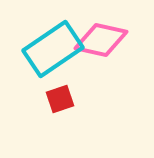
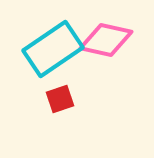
pink diamond: moved 5 px right
